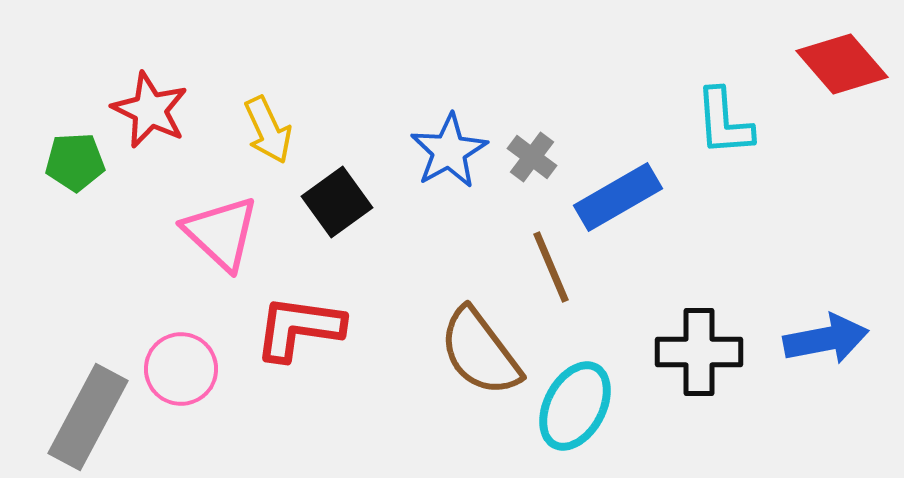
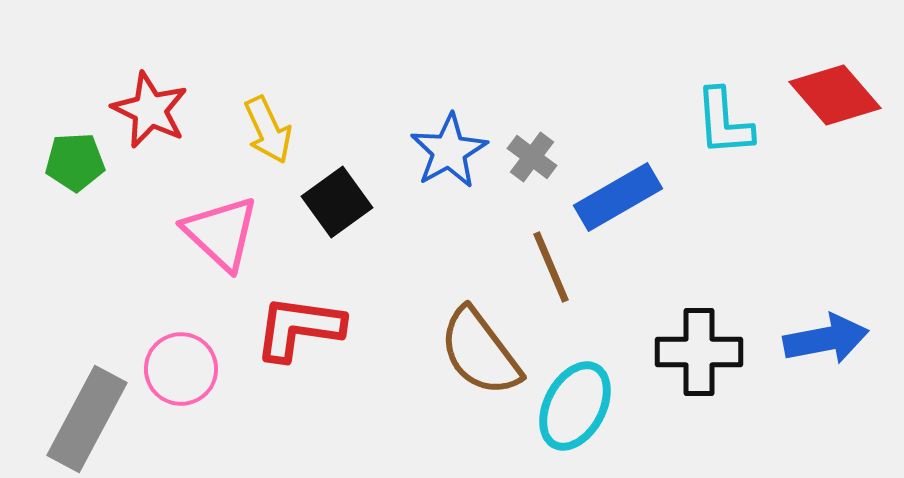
red diamond: moved 7 px left, 31 px down
gray rectangle: moved 1 px left, 2 px down
